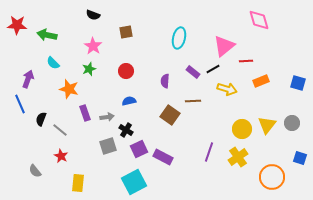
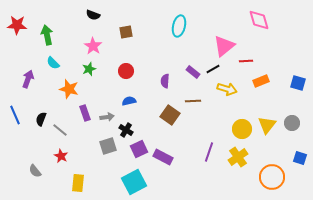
green arrow at (47, 35): rotated 66 degrees clockwise
cyan ellipse at (179, 38): moved 12 px up
blue line at (20, 104): moved 5 px left, 11 px down
